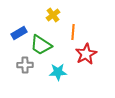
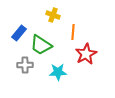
yellow cross: rotated 32 degrees counterclockwise
blue rectangle: rotated 21 degrees counterclockwise
